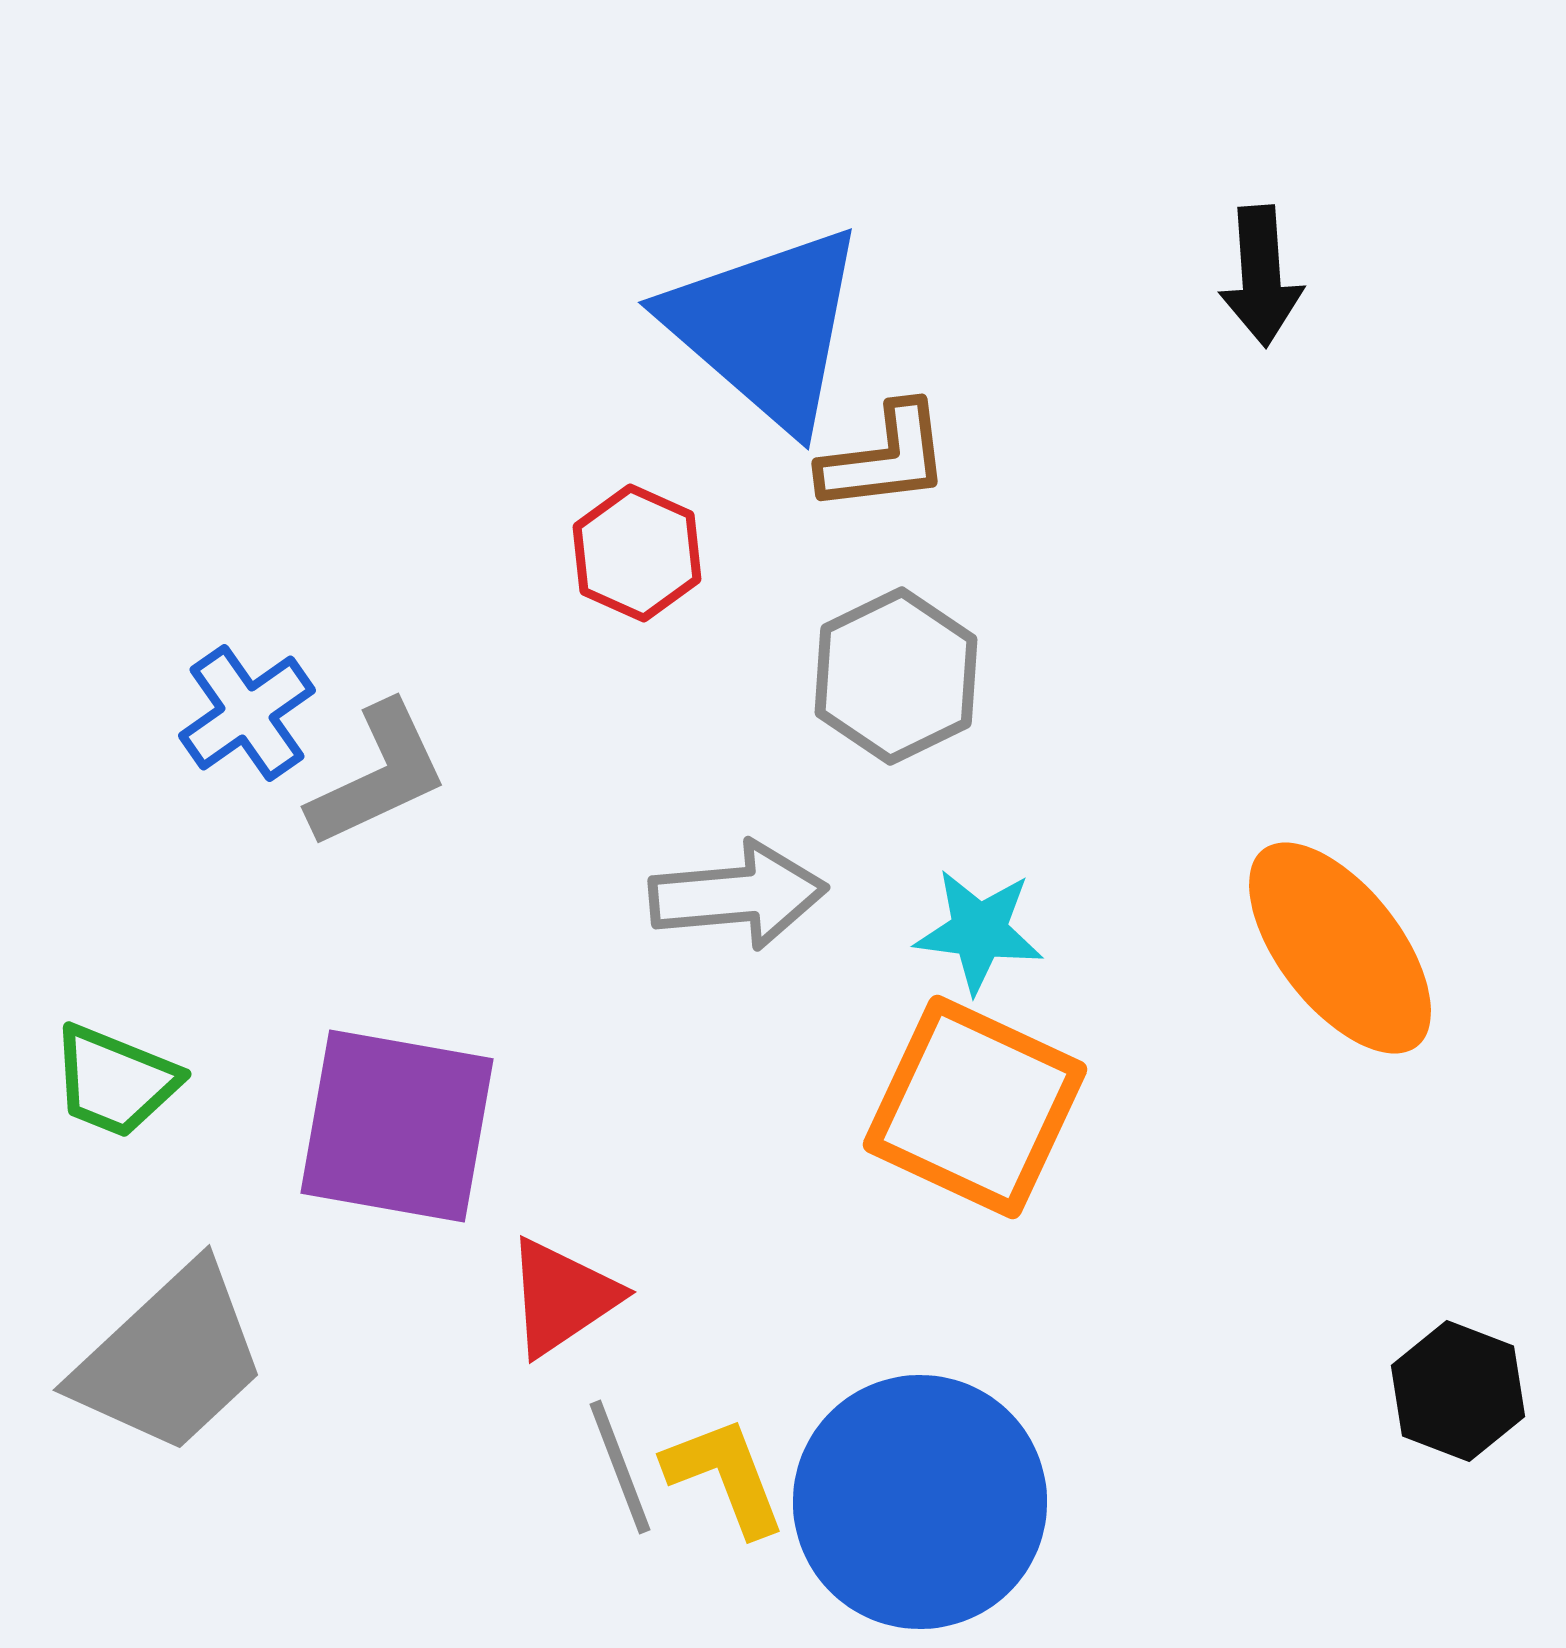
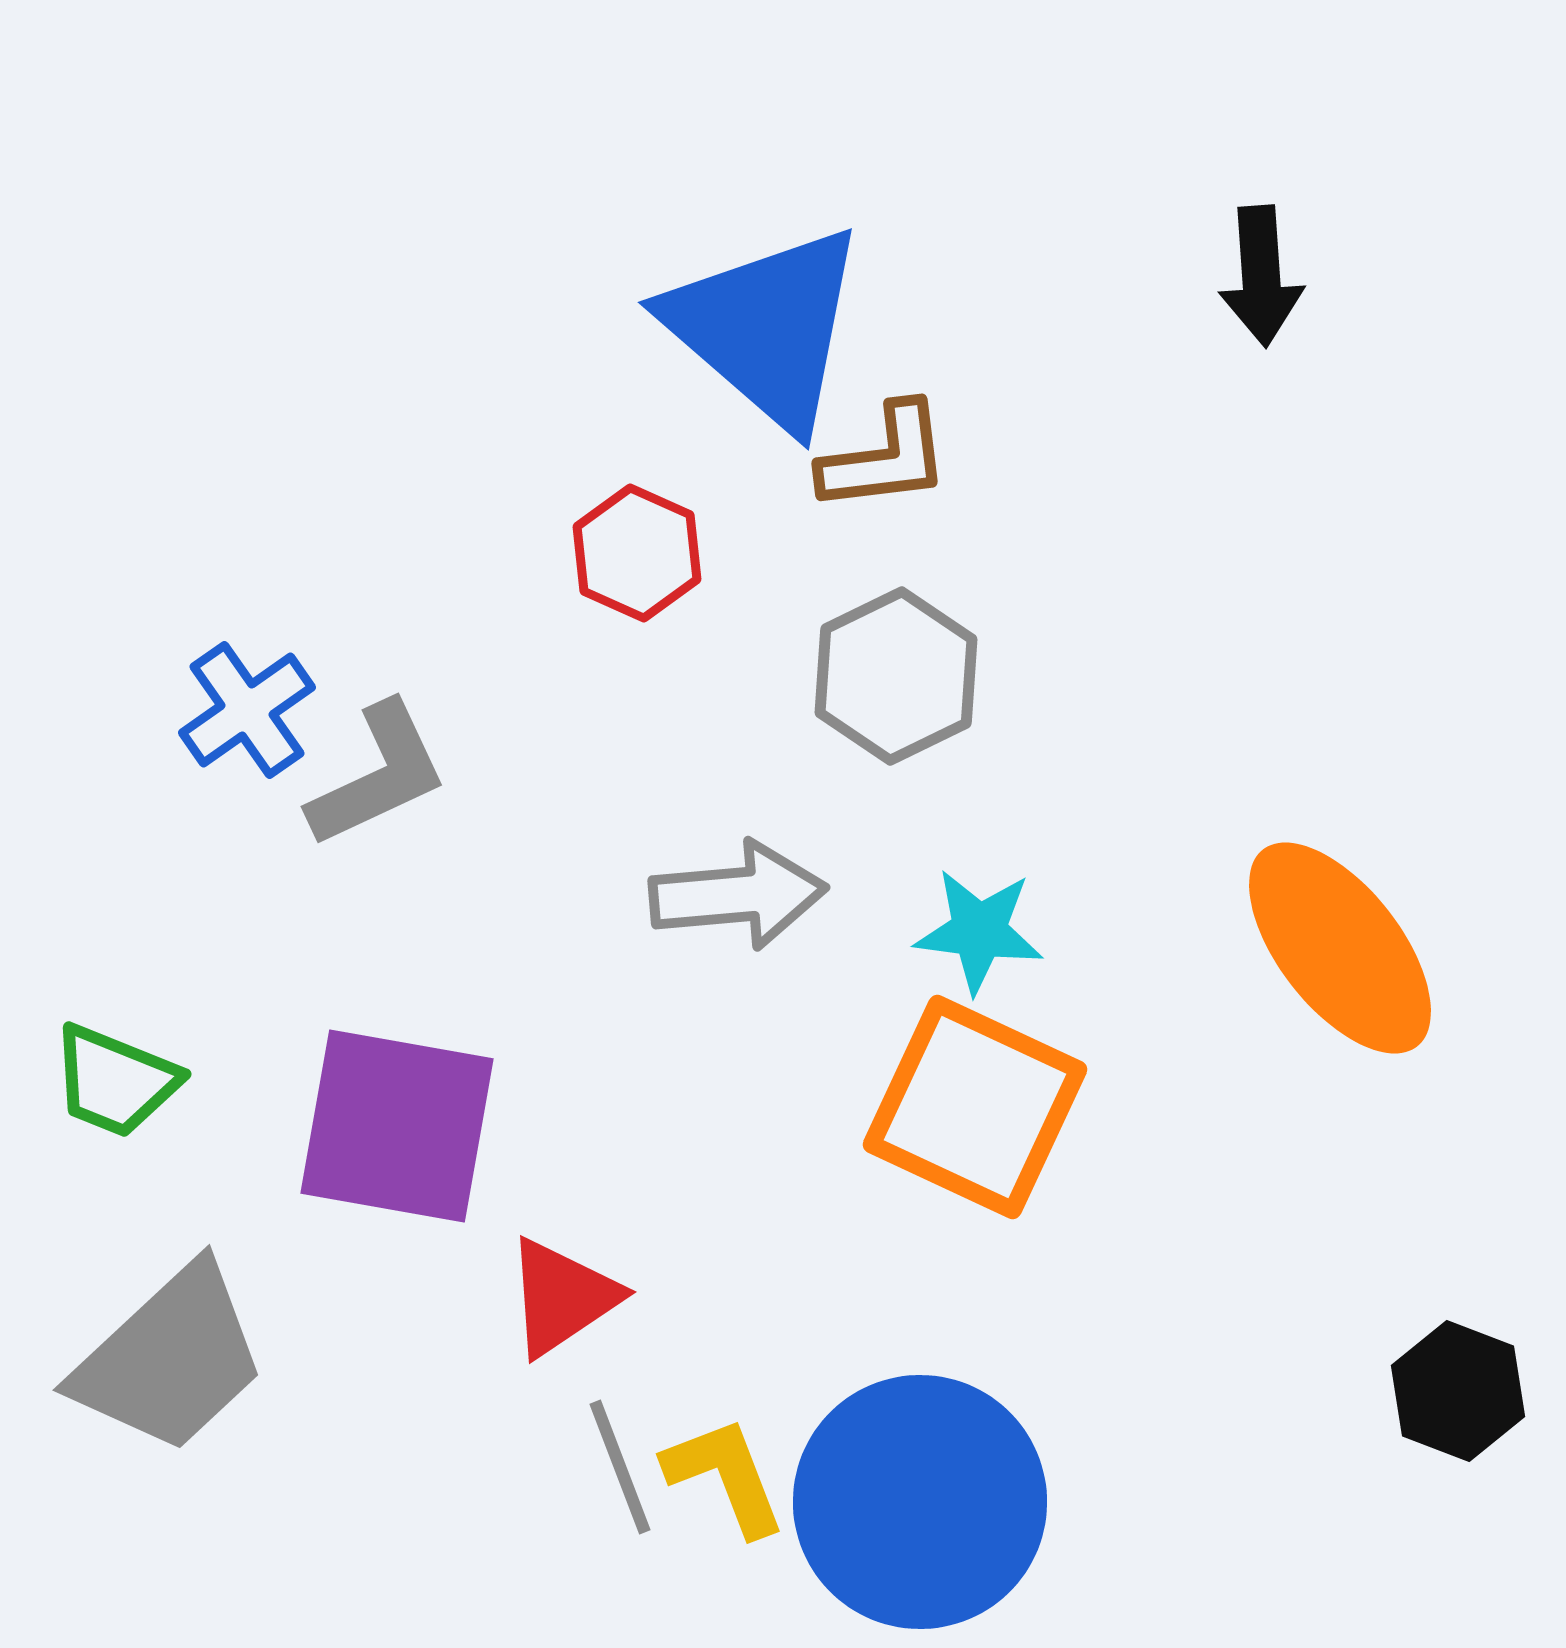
blue cross: moved 3 px up
